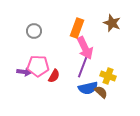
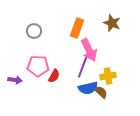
pink arrow: moved 4 px right, 2 px down
purple arrow: moved 9 px left, 8 px down
yellow cross: rotated 28 degrees counterclockwise
